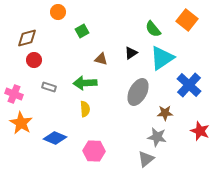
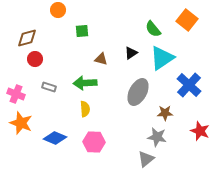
orange circle: moved 2 px up
green square: rotated 24 degrees clockwise
red circle: moved 1 px right, 1 px up
pink cross: moved 2 px right
orange star: rotated 10 degrees counterclockwise
pink hexagon: moved 9 px up
